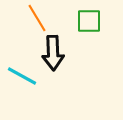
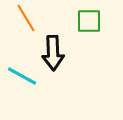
orange line: moved 11 px left
